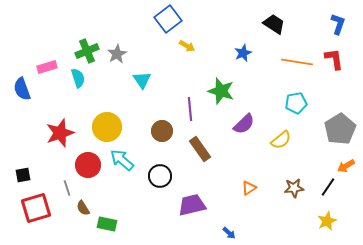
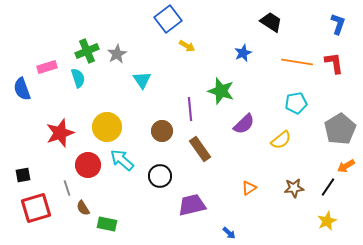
black trapezoid: moved 3 px left, 2 px up
red L-shape: moved 4 px down
